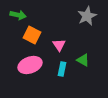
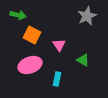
cyan rectangle: moved 5 px left, 10 px down
